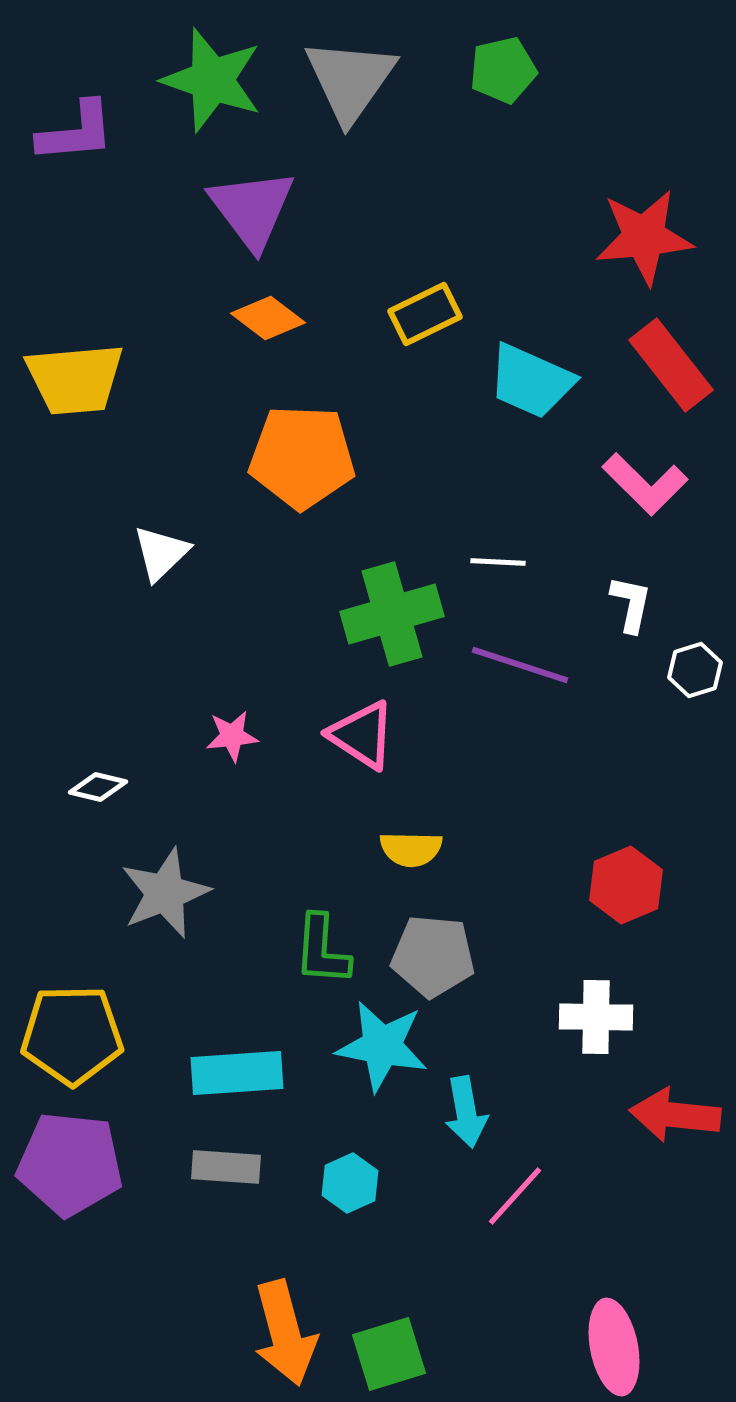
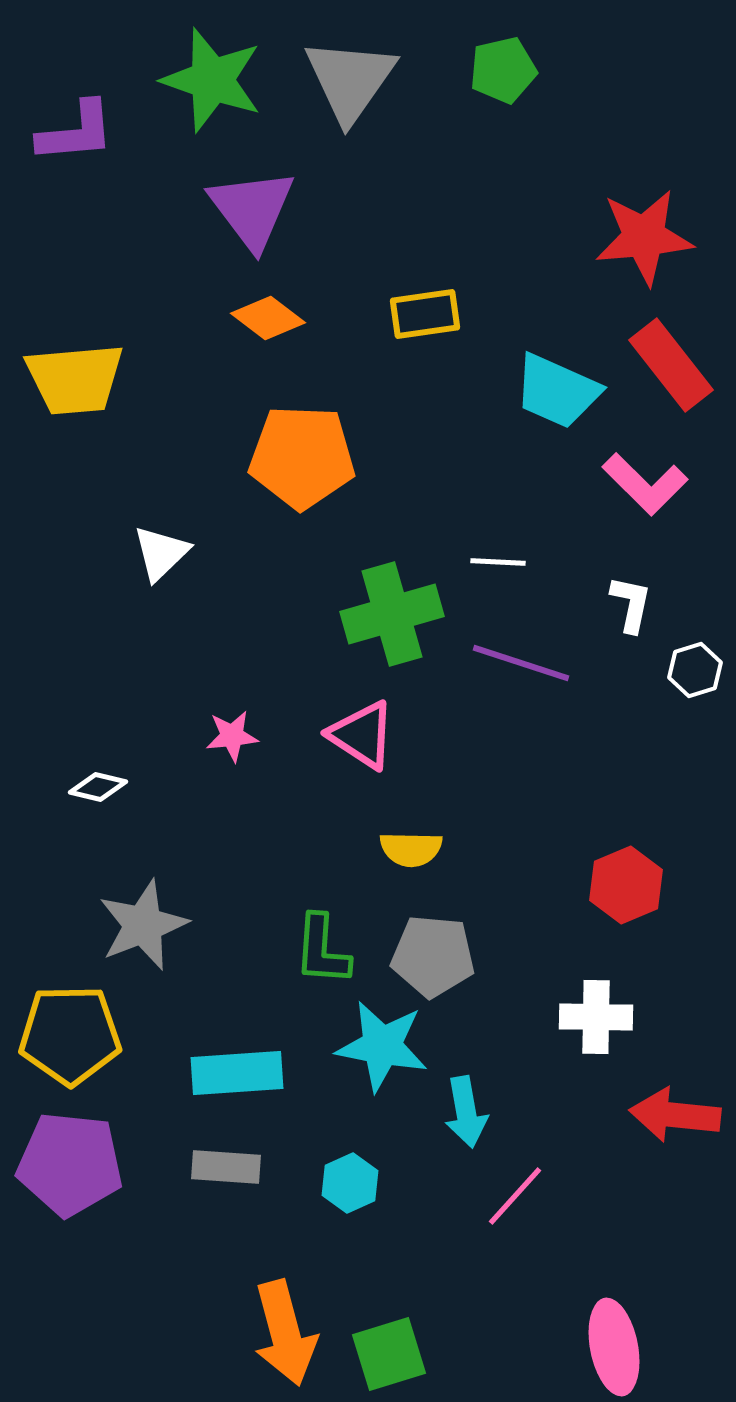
yellow rectangle: rotated 18 degrees clockwise
cyan trapezoid: moved 26 px right, 10 px down
purple line: moved 1 px right, 2 px up
gray star: moved 22 px left, 32 px down
yellow pentagon: moved 2 px left
